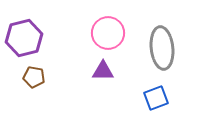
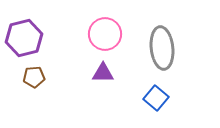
pink circle: moved 3 px left, 1 px down
purple triangle: moved 2 px down
brown pentagon: rotated 15 degrees counterclockwise
blue square: rotated 30 degrees counterclockwise
